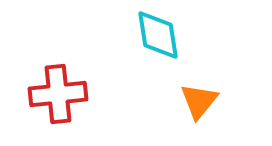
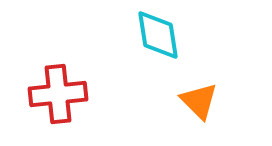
orange triangle: rotated 24 degrees counterclockwise
